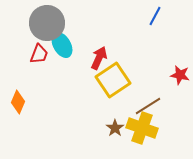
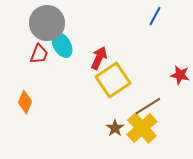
orange diamond: moved 7 px right
yellow cross: rotated 28 degrees clockwise
